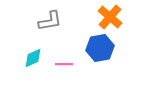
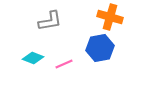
orange cross: rotated 25 degrees counterclockwise
cyan diamond: rotated 45 degrees clockwise
pink line: rotated 24 degrees counterclockwise
